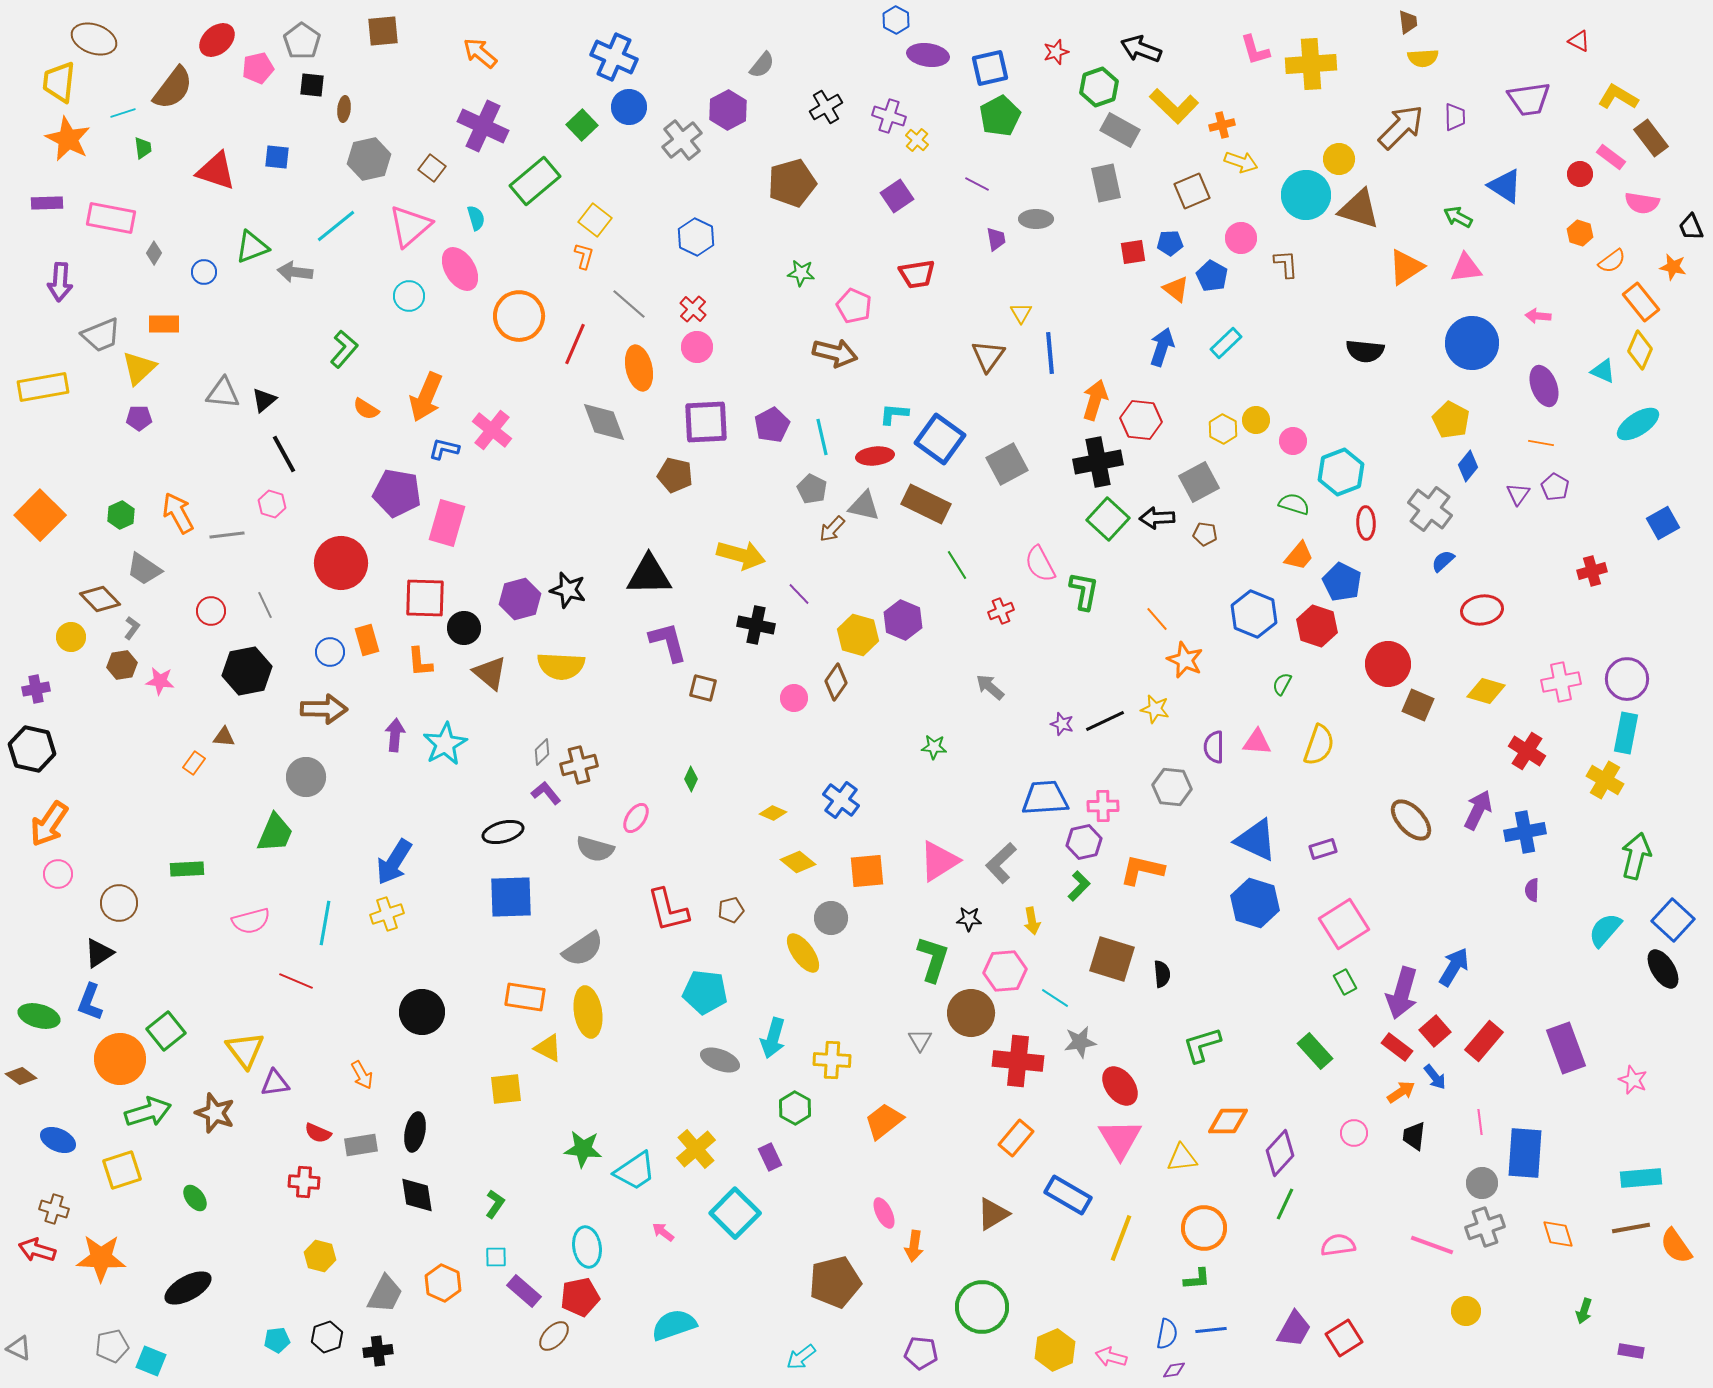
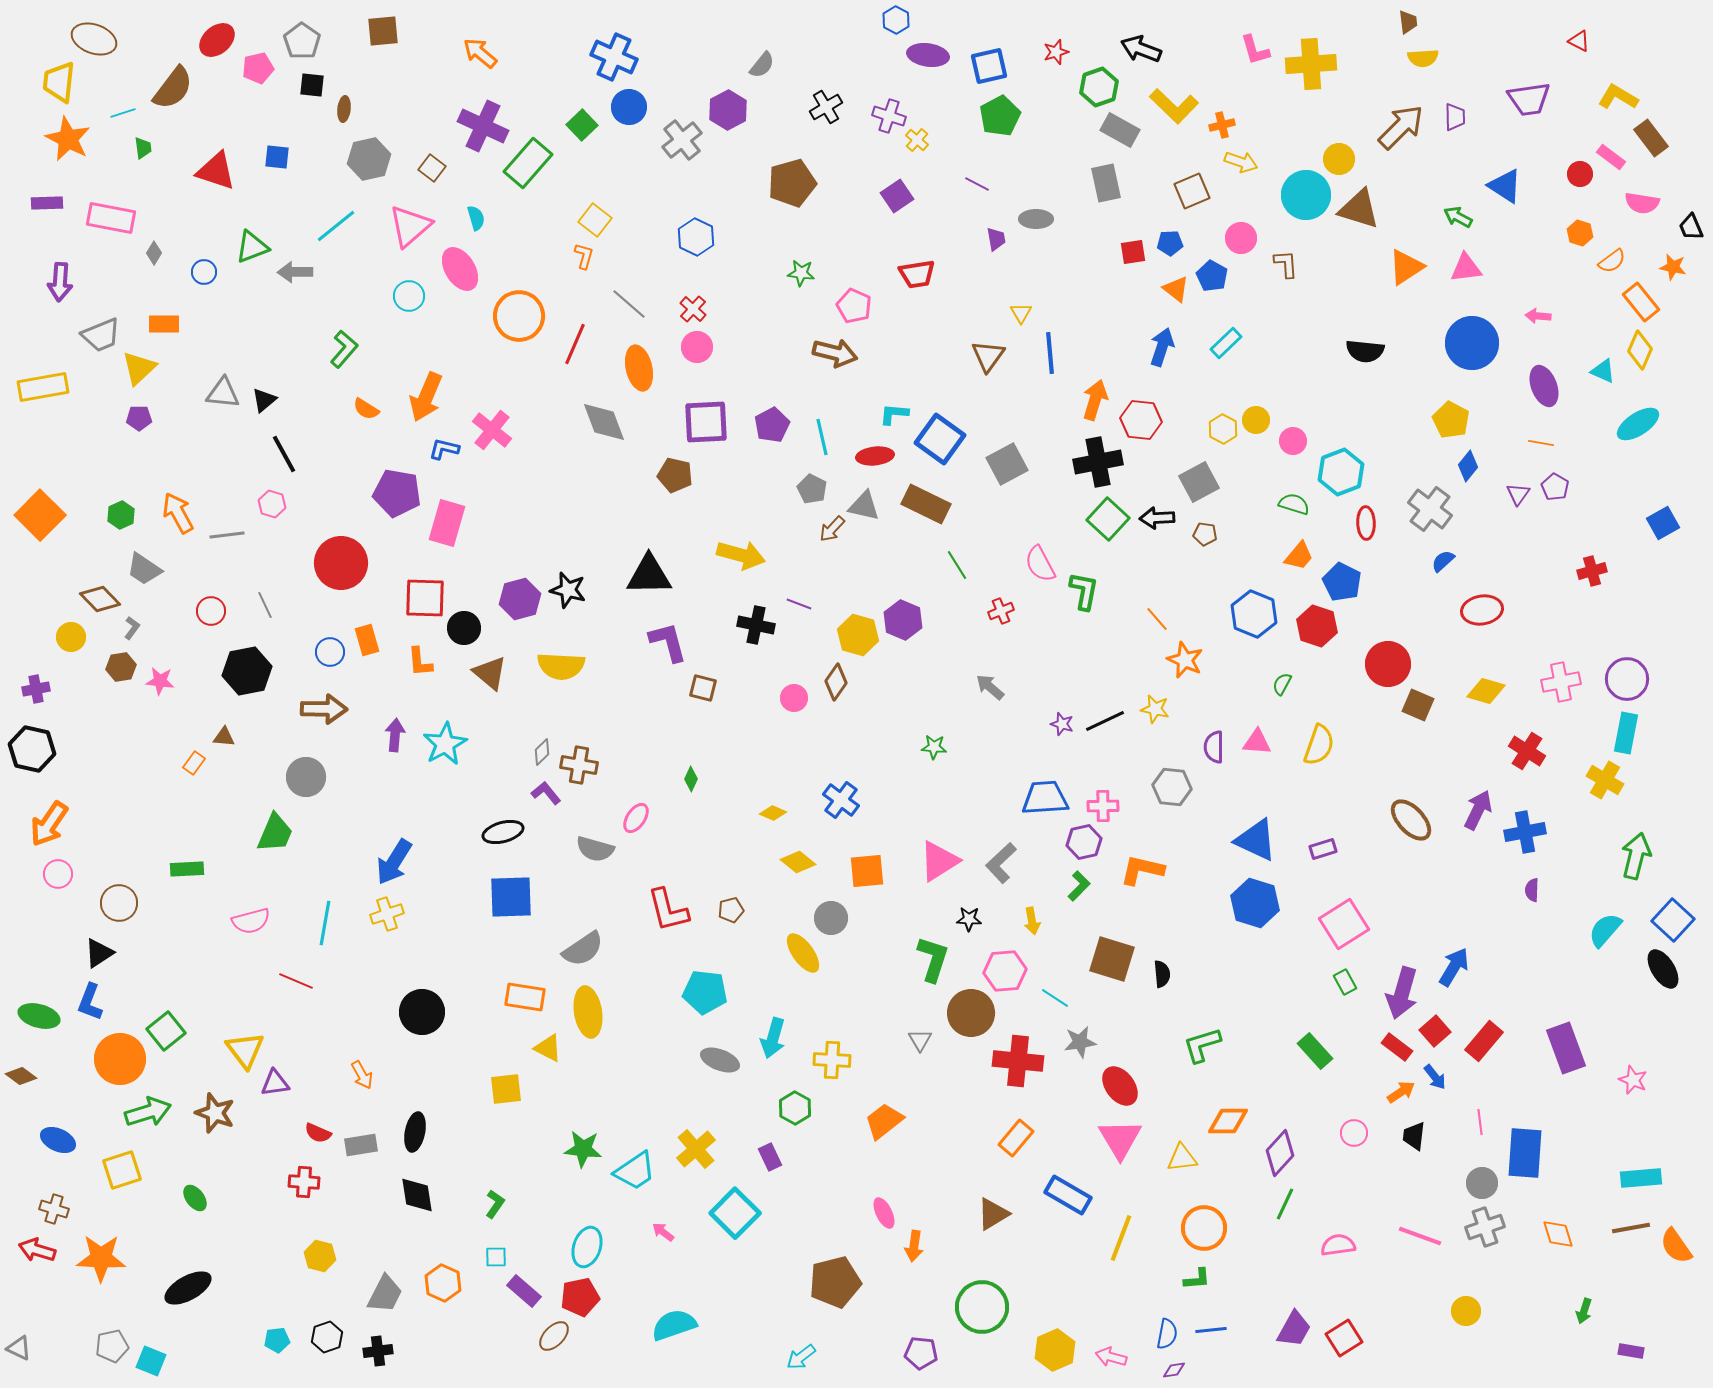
blue square at (990, 68): moved 1 px left, 2 px up
green rectangle at (535, 181): moved 7 px left, 18 px up; rotated 9 degrees counterclockwise
gray arrow at (295, 272): rotated 8 degrees counterclockwise
purple line at (799, 594): moved 10 px down; rotated 25 degrees counterclockwise
brown hexagon at (122, 665): moved 1 px left, 2 px down
brown cross at (579, 765): rotated 24 degrees clockwise
pink line at (1432, 1245): moved 12 px left, 9 px up
cyan ellipse at (587, 1247): rotated 27 degrees clockwise
